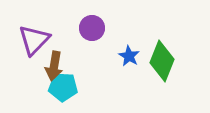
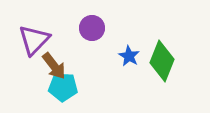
brown arrow: rotated 48 degrees counterclockwise
